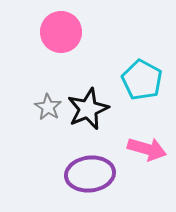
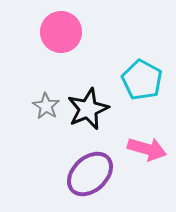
gray star: moved 2 px left, 1 px up
purple ellipse: rotated 36 degrees counterclockwise
